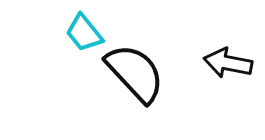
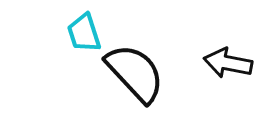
cyan trapezoid: rotated 21 degrees clockwise
